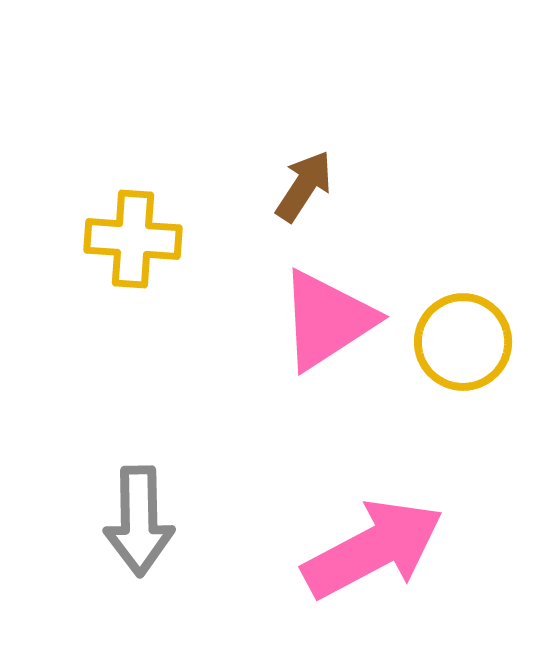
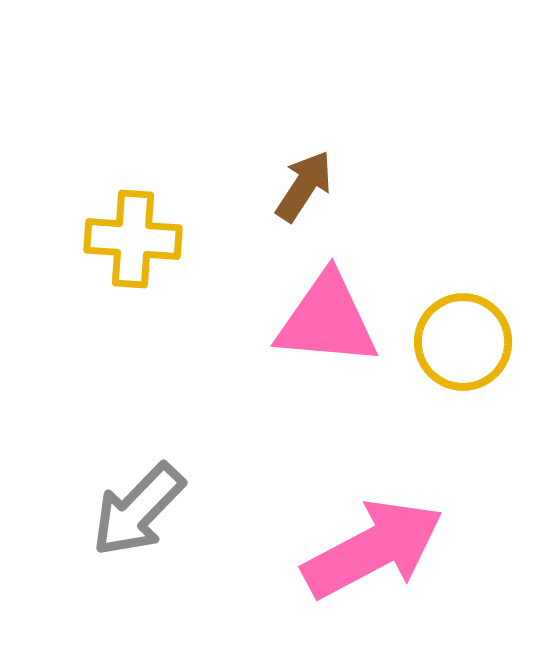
pink triangle: rotated 38 degrees clockwise
gray arrow: moved 1 px left, 11 px up; rotated 45 degrees clockwise
